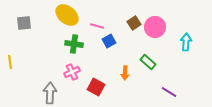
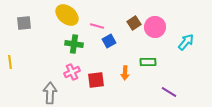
cyan arrow: rotated 36 degrees clockwise
green rectangle: rotated 42 degrees counterclockwise
red square: moved 7 px up; rotated 36 degrees counterclockwise
